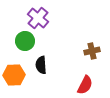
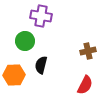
purple cross: moved 3 px right, 2 px up; rotated 30 degrees counterclockwise
brown cross: moved 4 px left
black semicircle: rotated 18 degrees clockwise
